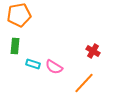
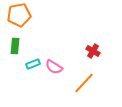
cyan rectangle: rotated 40 degrees counterclockwise
